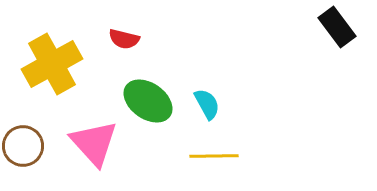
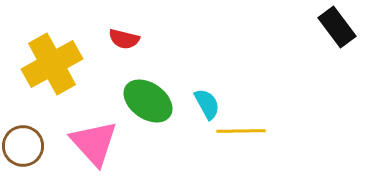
yellow line: moved 27 px right, 25 px up
